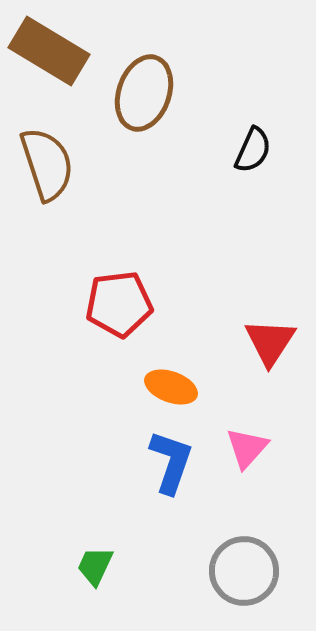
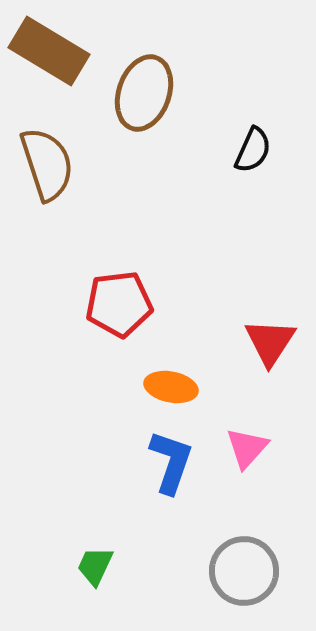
orange ellipse: rotated 9 degrees counterclockwise
